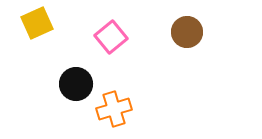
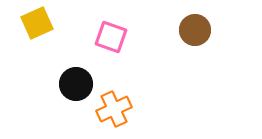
brown circle: moved 8 px right, 2 px up
pink square: rotated 32 degrees counterclockwise
orange cross: rotated 8 degrees counterclockwise
